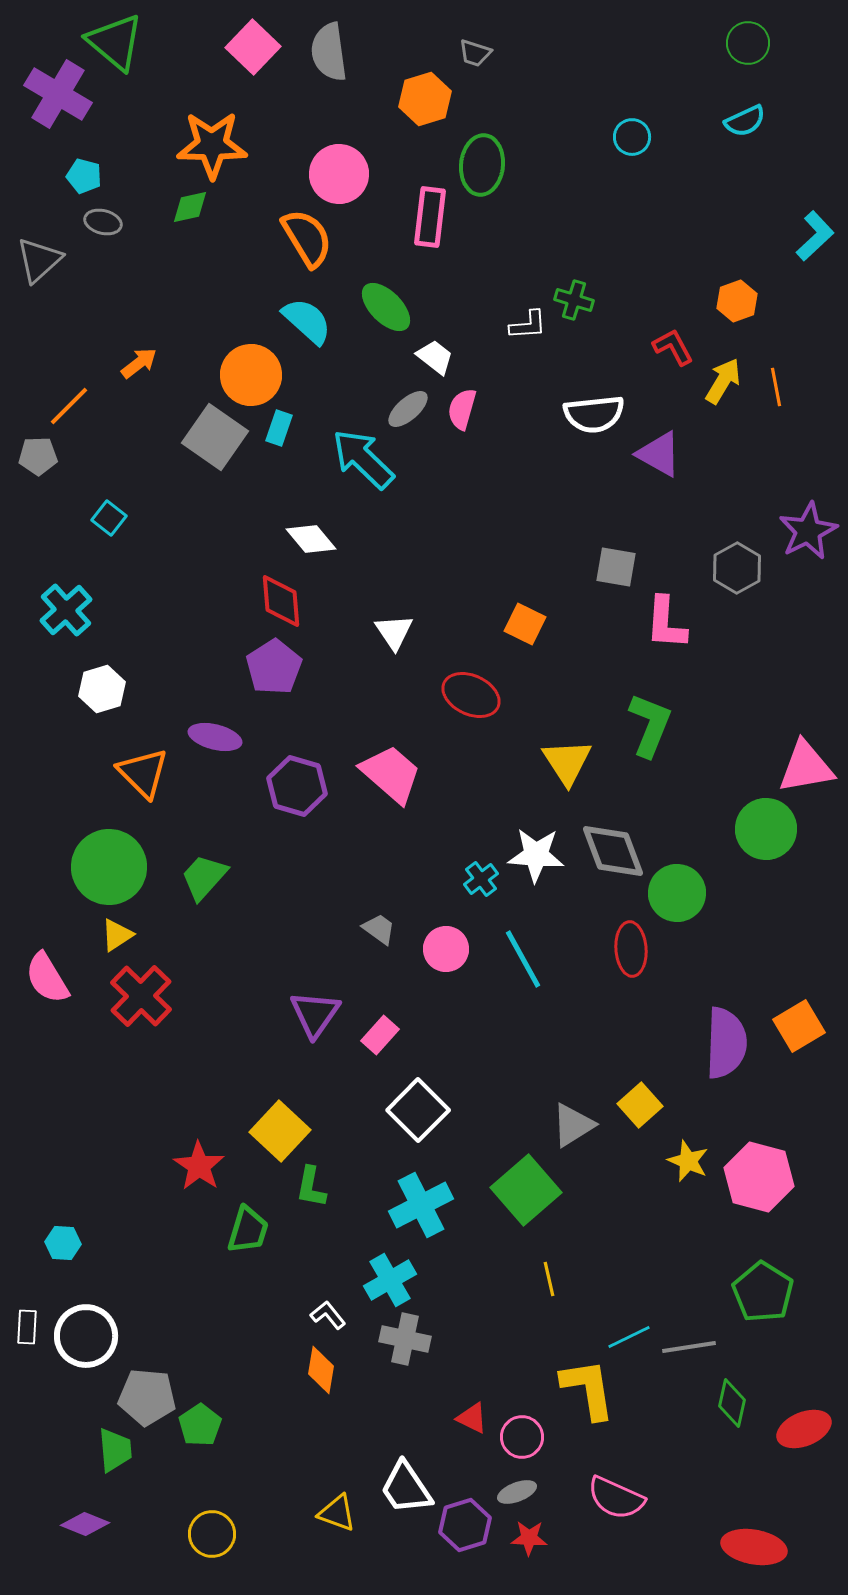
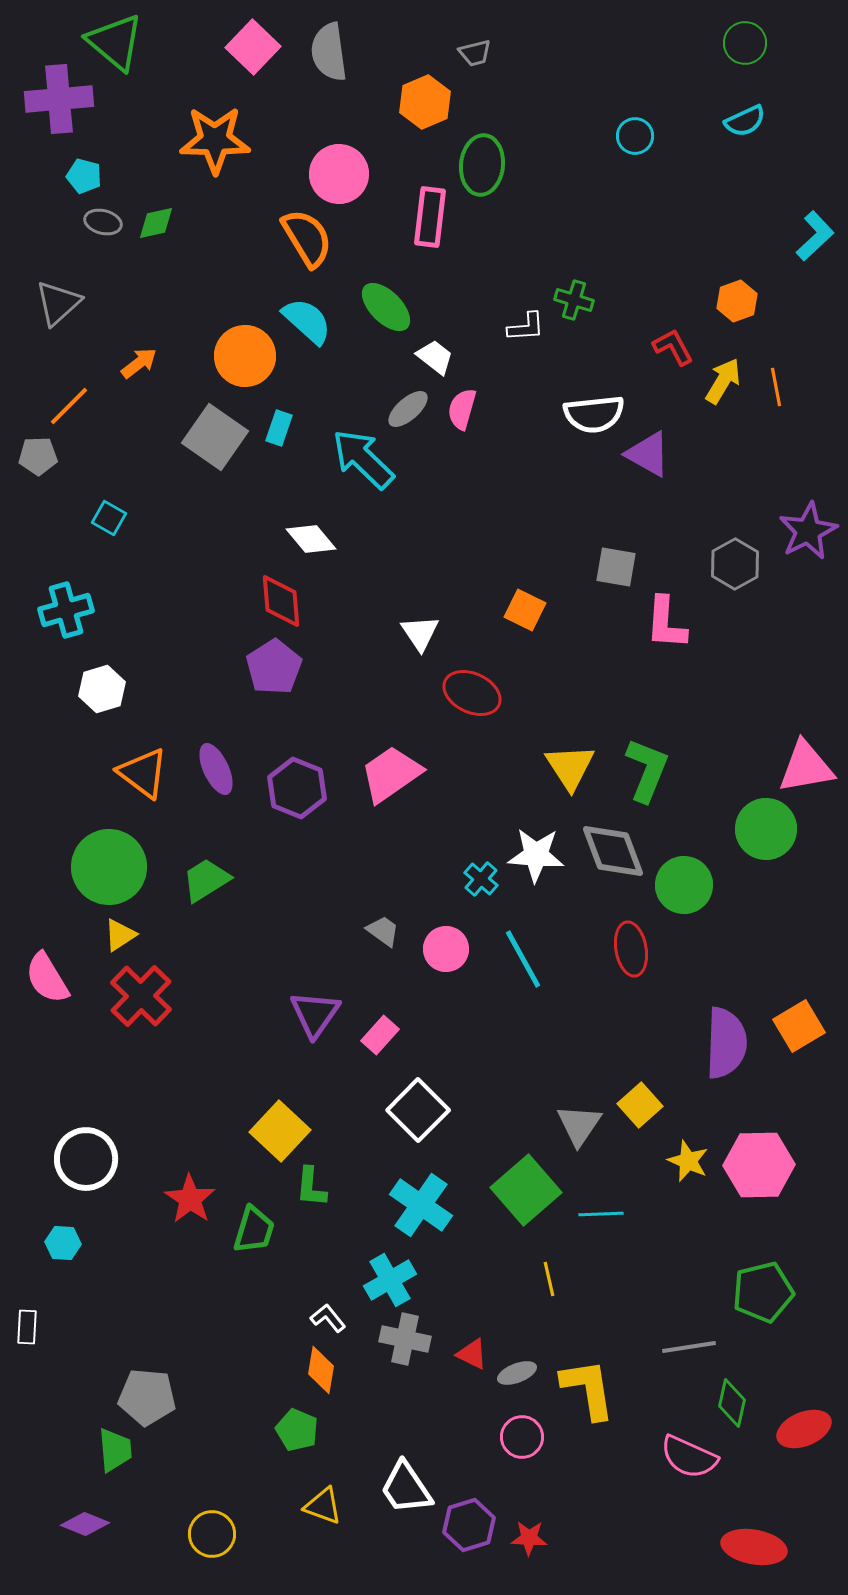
green circle at (748, 43): moved 3 px left
gray trapezoid at (475, 53): rotated 32 degrees counterclockwise
purple cross at (58, 94): moved 1 px right, 5 px down; rotated 36 degrees counterclockwise
orange hexagon at (425, 99): moved 3 px down; rotated 6 degrees counterclockwise
cyan circle at (632, 137): moved 3 px right, 1 px up
orange star at (212, 145): moved 3 px right, 5 px up
green diamond at (190, 207): moved 34 px left, 16 px down
gray triangle at (39, 260): moved 19 px right, 43 px down
white L-shape at (528, 325): moved 2 px left, 2 px down
orange circle at (251, 375): moved 6 px left, 19 px up
purple triangle at (659, 454): moved 11 px left
cyan square at (109, 518): rotated 8 degrees counterclockwise
gray hexagon at (737, 568): moved 2 px left, 4 px up
cyan cross at (66, 610): rotated 26 degrees clockwise
orange square at (525, 624): moved 14 px up
white triangle at (394, 632): moved 26 px right, 1 px down
red ellipse at (471, 695): moved 1 px right, 2 px up
green L-shape at (650, 725): moved 3 px left, 45 px down
purple ellipse at (215, 737): moved 1 px right, 32 px down; rotated 51 degrees clockwise
yellow triangle at (567, 762): moved 3 px right, 5 px down
orange triangle at (143, 773): rotated 8 degrees counterclockwise
pink trapezoid at (391, 774): rotated 76 degrees counterclockwise
purple hexagon at (297, 786): moved 2 px down; rotated 6 degrees clockwise
green trapezoid at (204, 877): moved 2 px right, 3 px down; rotated 16 degrees clockwise
cyan cross at (481, 879): rotated 12 degrees counterclockwise
green circle at (677, 893): moved 7 px right, 8 px up
gray trapezoid at (379, 929): moved 4 px right, 2 px down
yellow triangle at (117, 935): moved 3 px right
red ellipse at (631, 949): rotated 6 degrees counterclockwise
gray triangle at (573, 1125): moved 6 px right; rotated 24 degrees counterclockwise
red star at (199, 1166): moved 9 px left, 33 px down
pink hexagon at (759, 1177): moved 12 px up; rotated 16 degrees counterclockwise
green L-shape at (311, 1187): rotated 6 degrees counterclockwise
cyan cross at (421, 1205): rotated 28 degrees counterclockwise
green trapezoid at (248, 1230): moved 6 px right
green pentagon at (763, 1292): rotated 26 degrees clockwise
white L-shape at (328, 1315): moved 3 px down
white circle at (86, 1336): moved 177 px up
cyan line at (629, 1337): moved 28 px left, 123 px up; rotated 24 degrees clockwise
red triangle at (472, 1418): moved 64 px up
green pentagon at (200, 1425): moved 97 px right, 5 px down; rotated 15 degrees counterclockwise
gray ellipse at (517, 1492): moved 119 px up
pink semicircle at (616, 1498): moved 73 px right, 41 px up
yellow triangle at (337, 1513): moved 14 px left, 7 px up
purple hexagon at (465, 1525): moved 4 px right
